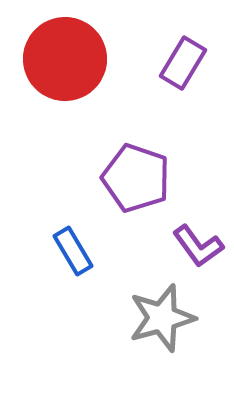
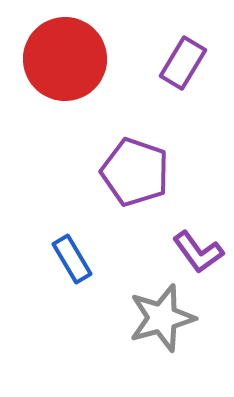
purple pentagon: moved 1 px left, 6 px up
purple L-shape: moved 6 px down
blue rectangle: moved 1 px left, 8 px down
